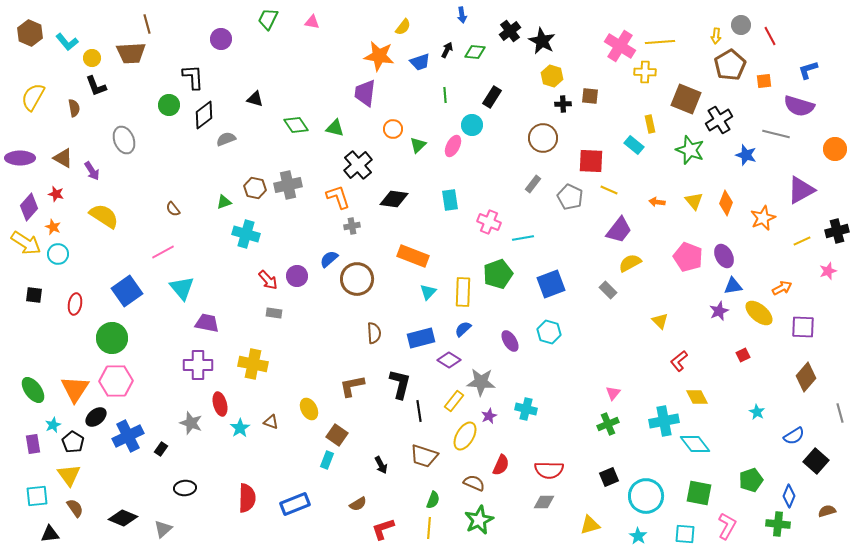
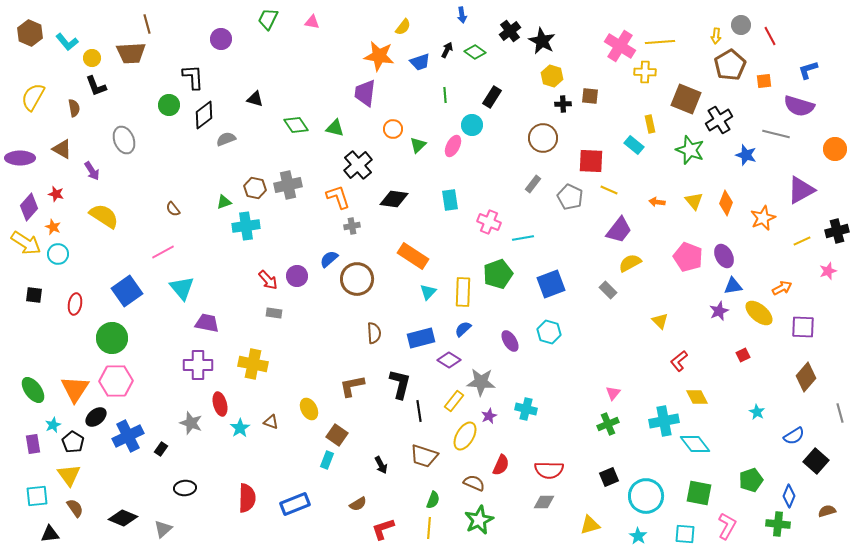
green diamond at (475, 52): rotated 30 degrees clockwise
brown triangle at (63, 158): moved 1 px left, 9 px up
cyan cross at (246, 234): moved 8 px up; rotated 24 degrees counterclockwise
orange rectangle at (413, 256): rotated 12 degrees clockwise
